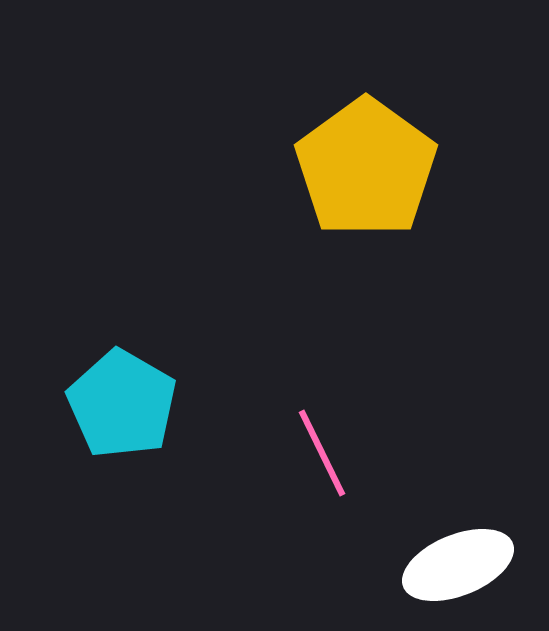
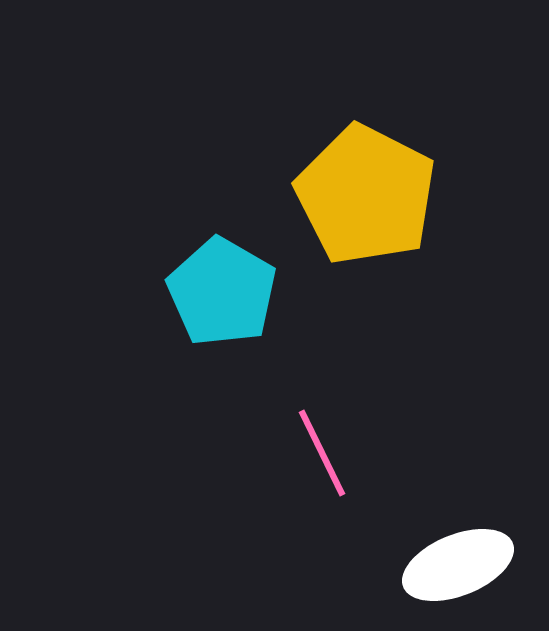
yellow pentagon: moved 27 px down; rotated 9 degrees counterclockwise
cyan pentagon: moved 100 px right, 112 px up
